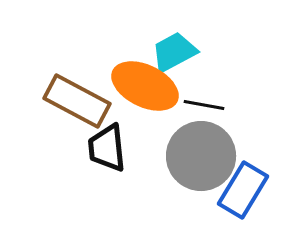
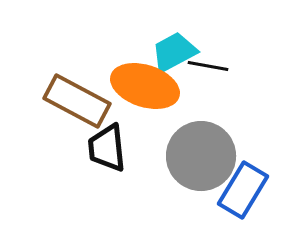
orange ellipse: rotated 8 degrees counterclockwise
black line: moved 4 px right, 39 px up
